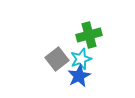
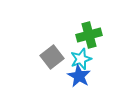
gray square: moved 5 px left, 2 px up
blue star: rotated 15 degrees counterclockwise
